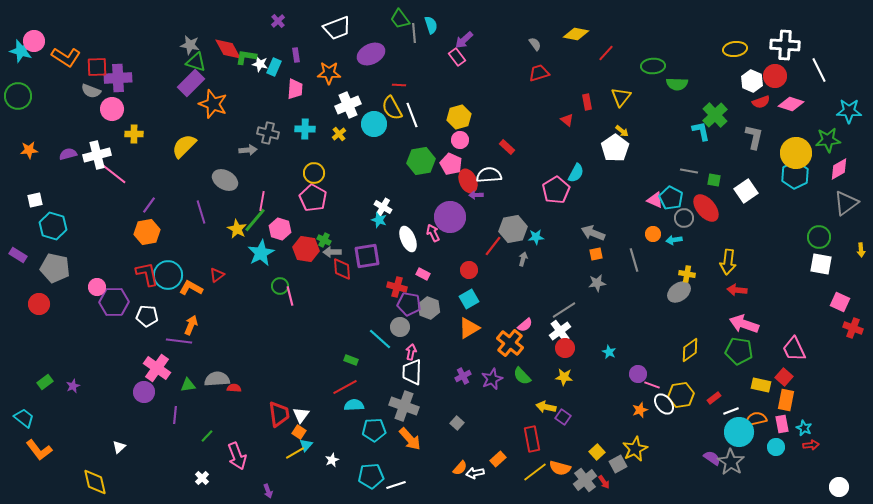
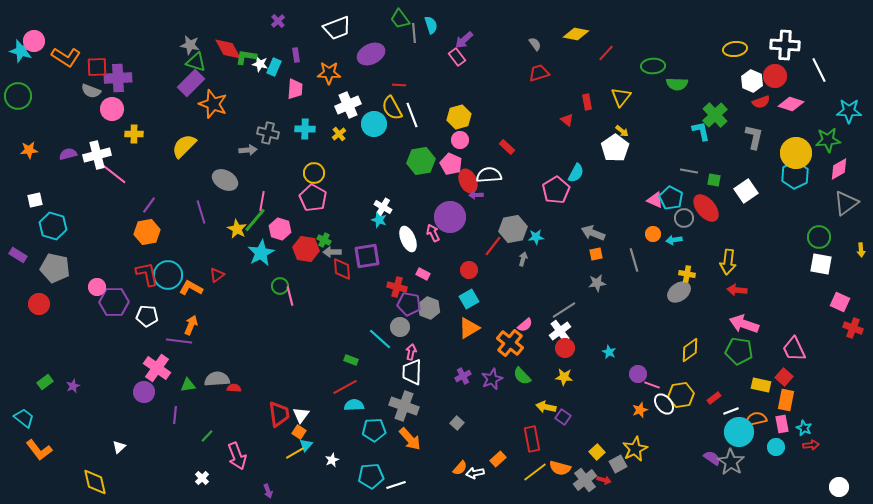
red arrow at (604, 482): moved 2 px up; rotated 40 degrees counterclockwise
